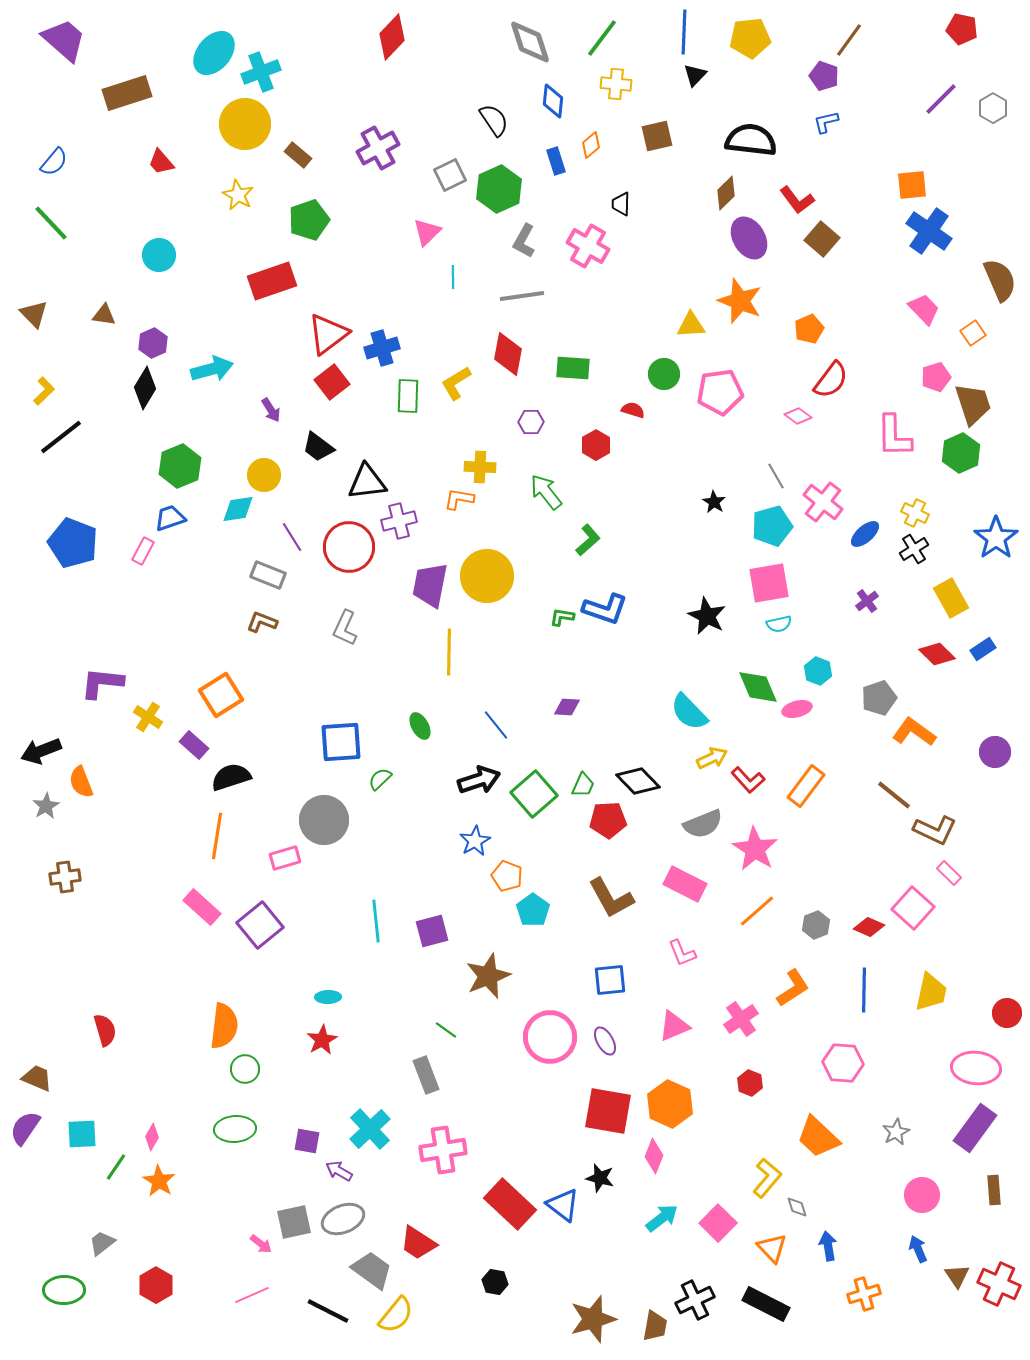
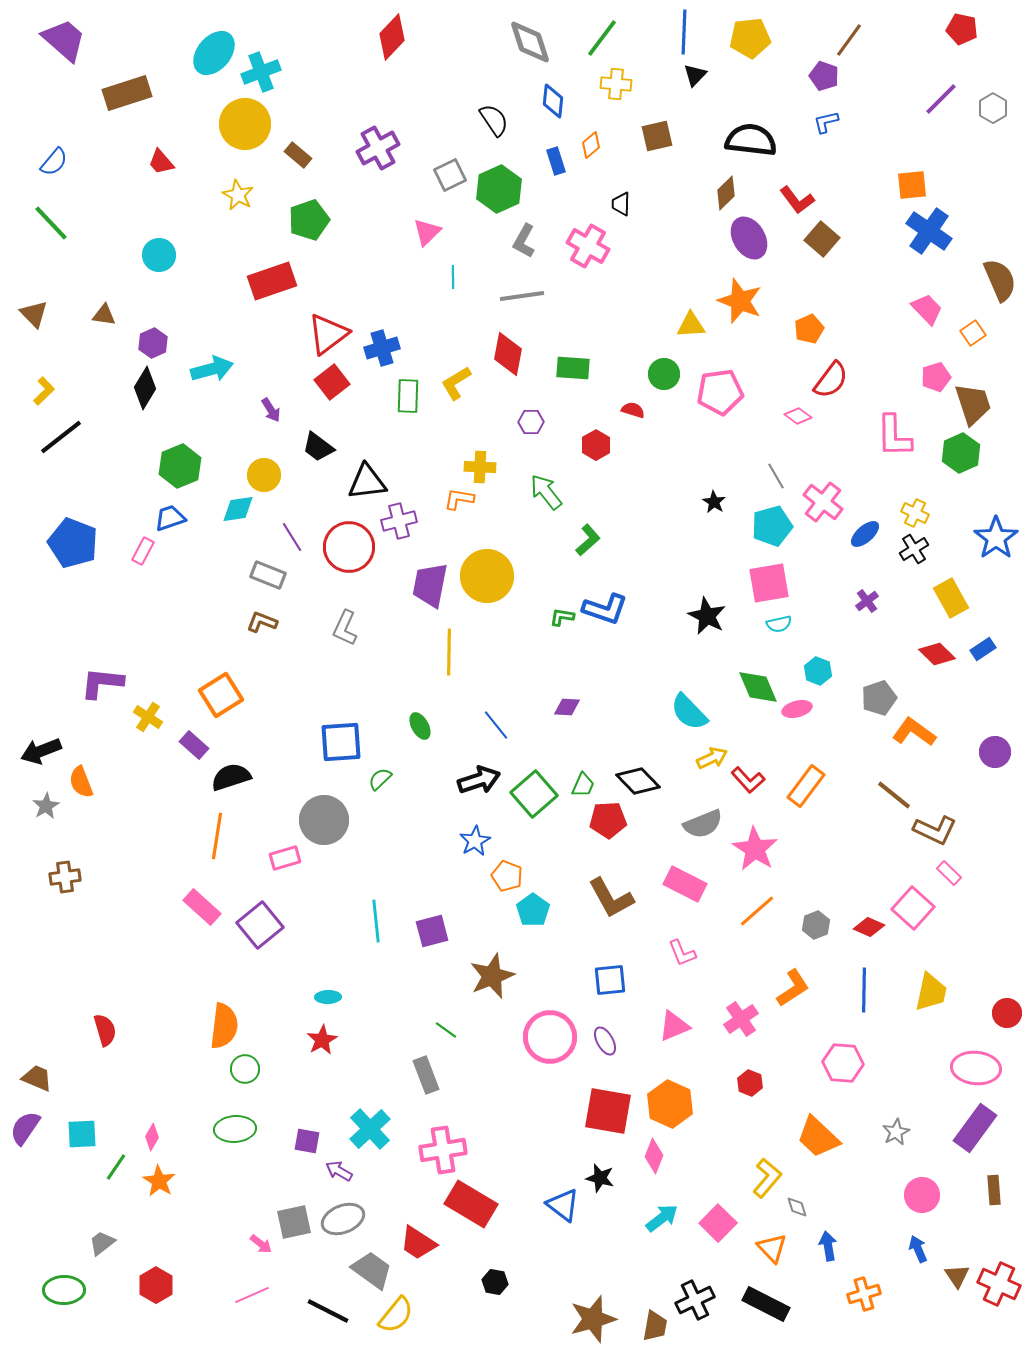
pink trapezoid at (924, 309): moved 3 px right
brown star at (488, 976): moved 4 px right
red rectangle at (510, 1204): moved 39 px left; rotated 12 degrees counterclockwise
